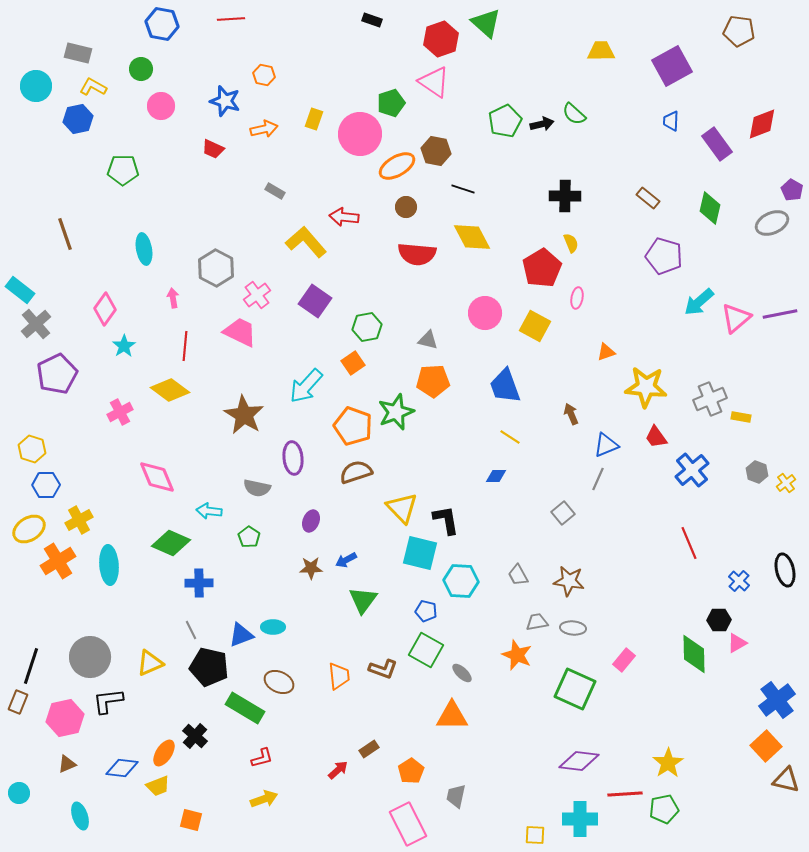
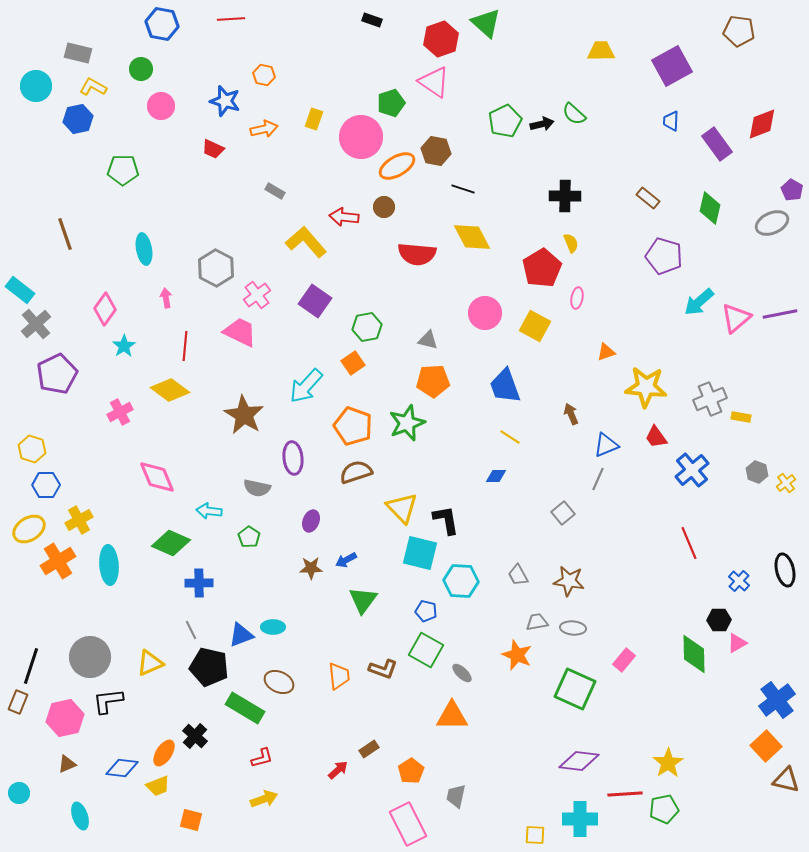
pink circle at (360, 134): moved 1 px right, 3 px down
brown circle at (406, 207): moved 22 px left
pink arrow at (173, 298): moved 7 px left
green star at (396, 412): moved 11 px right, 11 px down
